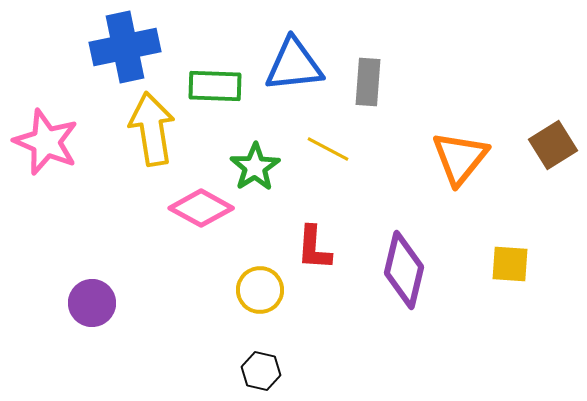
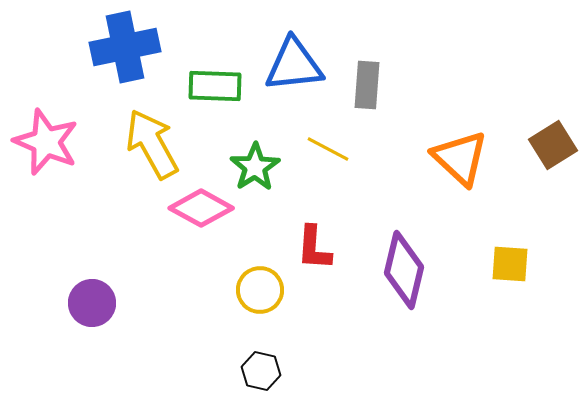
gray rectangle: moved 1 px left, 3 px down
yellow arrow: moved 15 px down; rotated 20 degrees counterclockwise
orange triangle: rotated 26 degrees counterclockwise
